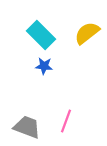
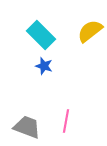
yellow semicircle: moved 3 px right, 2 px up
blue star: rotated 12 degrees clockwise
pink line: rotated 10 degrees counterclockwise
